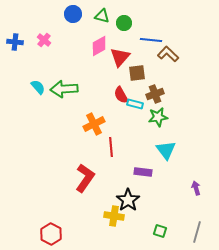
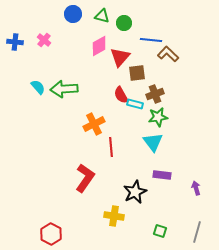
cyan triangle: moved 13 px left, 8 px up
purple rectangle: moved 19 px right, 3 px down
black star: moved 7 px right, 8 px up; rotated 10 degrees clockwise
